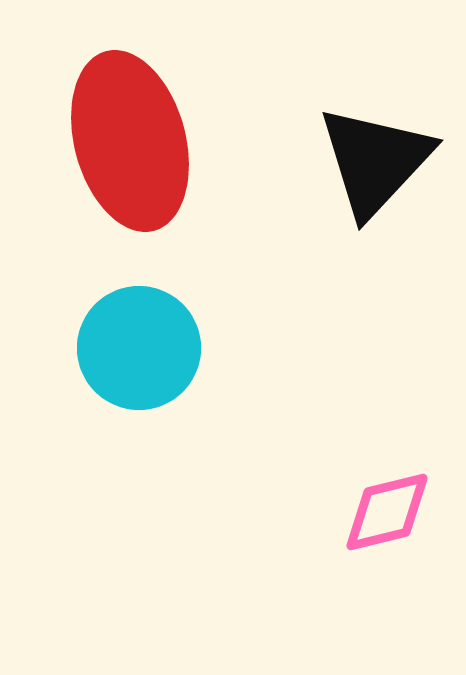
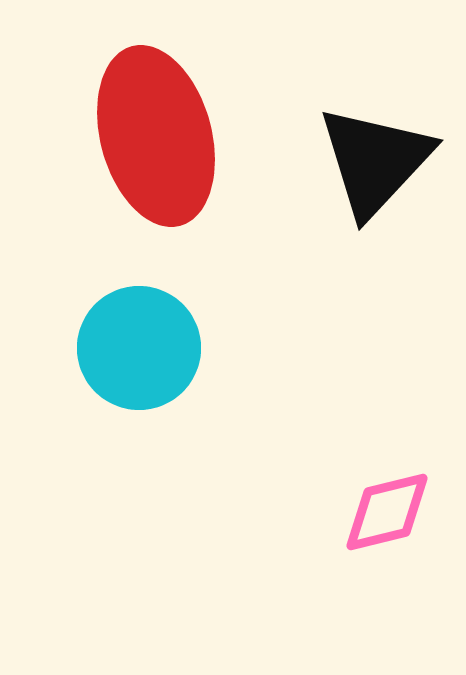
red ellipse: moved 26 px right, 5 px up
